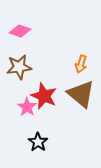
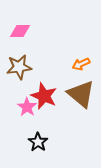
pink diamond: rotated 20 degrees counterclockwise
orange arrow: rotated 48 degrees clockwise
